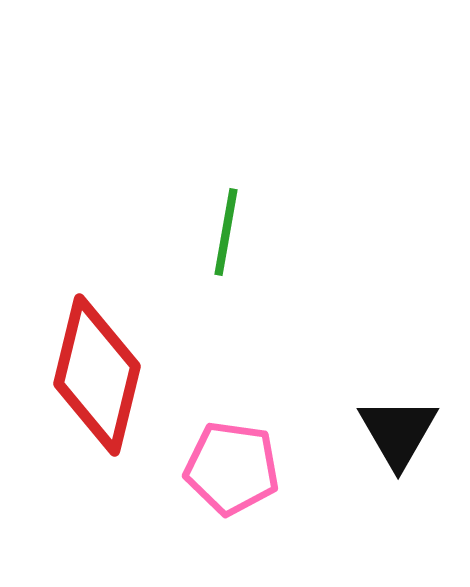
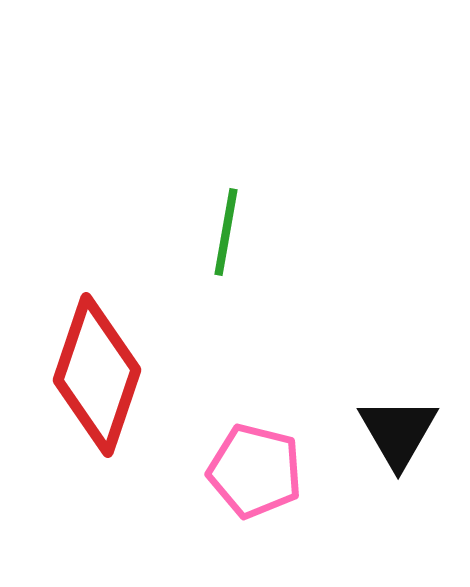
red diamond: rotated 5 degrees clockwise
pink pentagon: moved 23 px right, 3 px down; rotated 6 degrees clockwise
